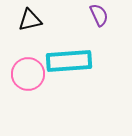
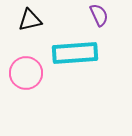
cyan rectangle: moved 6 px right, 8 px up
pink circle: moved 2 px left, 1 px up
